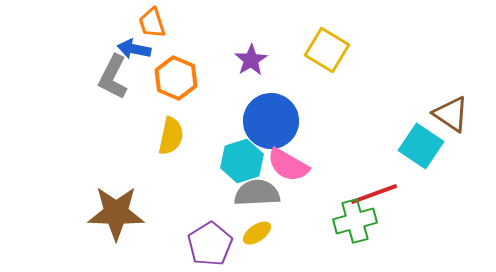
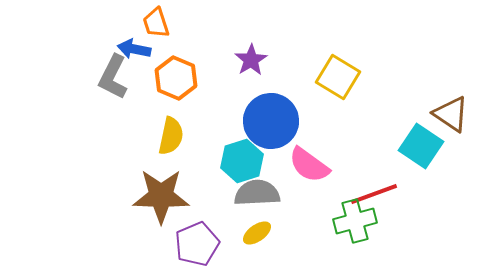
orange trapezoid: moved 4 px right
yellow square: moved 11 px right, 27 px down
pink semicircle: moved 21 px right; rotated 6 degrees clockwise
brown star: moved 45 px right, 17 px up
purple pentagon: moved 13 px left; rotated 9 degrees clockwise
